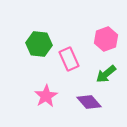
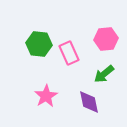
pink hexagon: rotated 15 degrees clockwise
pink rectangle: moved 6 px up
green arrow: moved 2 px left
purple diamond: rotated 30 degrees clockwise
